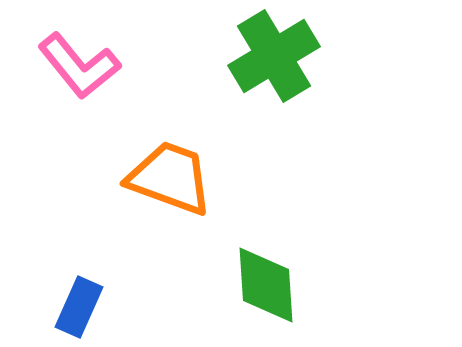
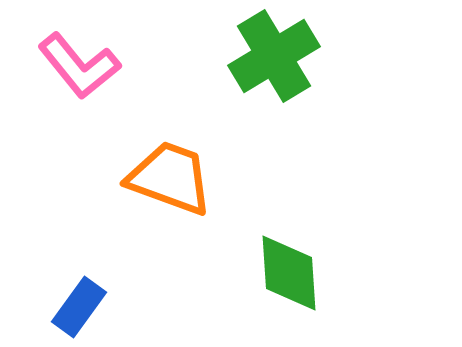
green diamond: moved 23 px right, 12 px up
blue rectangle: rotated 12 degrees clockwise
